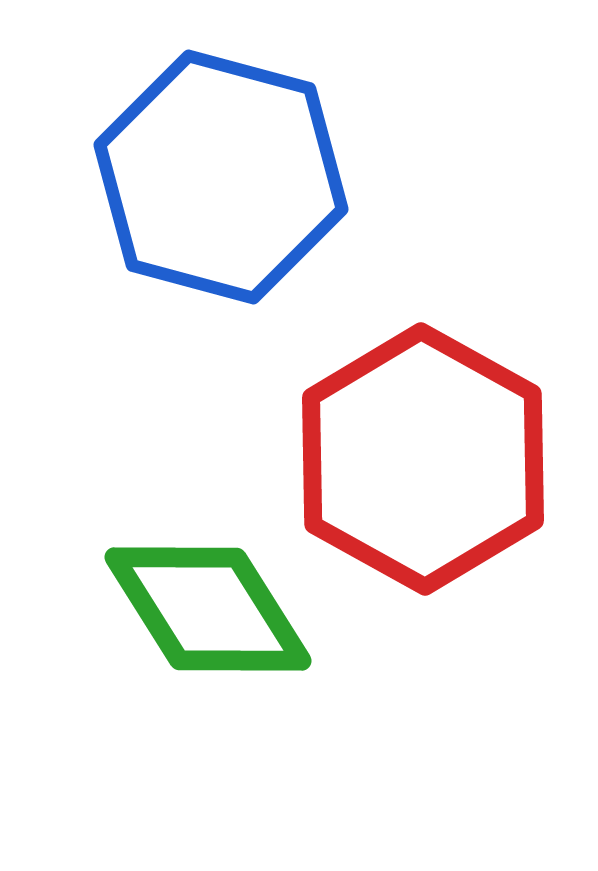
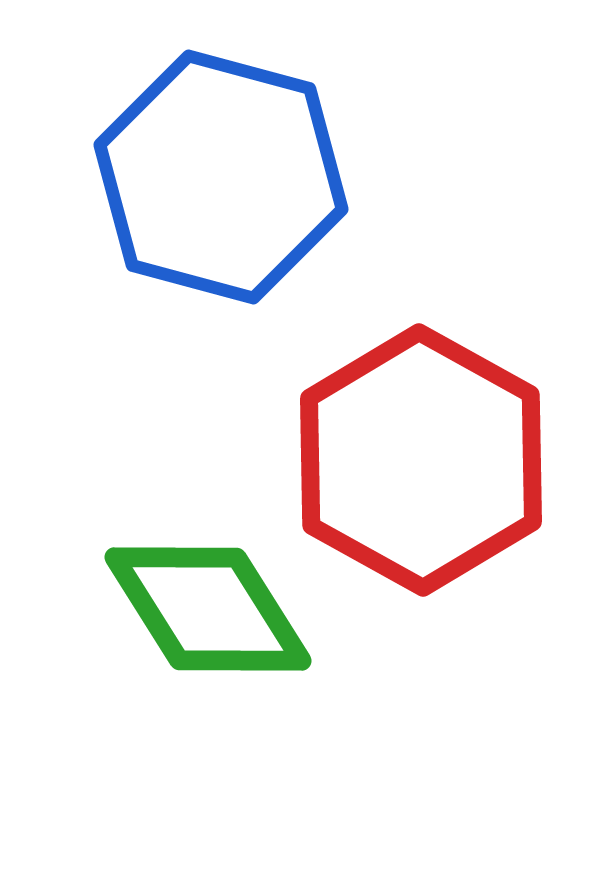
red hexagon: moved 2 px left, 1 px down
